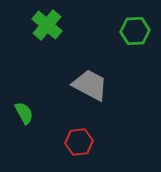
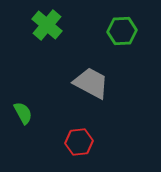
green hexagon: moved 13 px left
gray trapezoid: moved 1 px right, 2 px up
green semicircle: moved 1 px left
